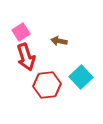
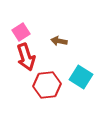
cyan square: rotated 15 degrees counterclockwise
